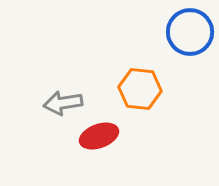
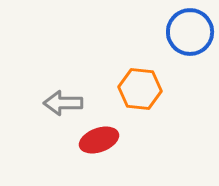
gray arrow: rotated 9 degrees clockwise
red ellipse: moved 4 px down
